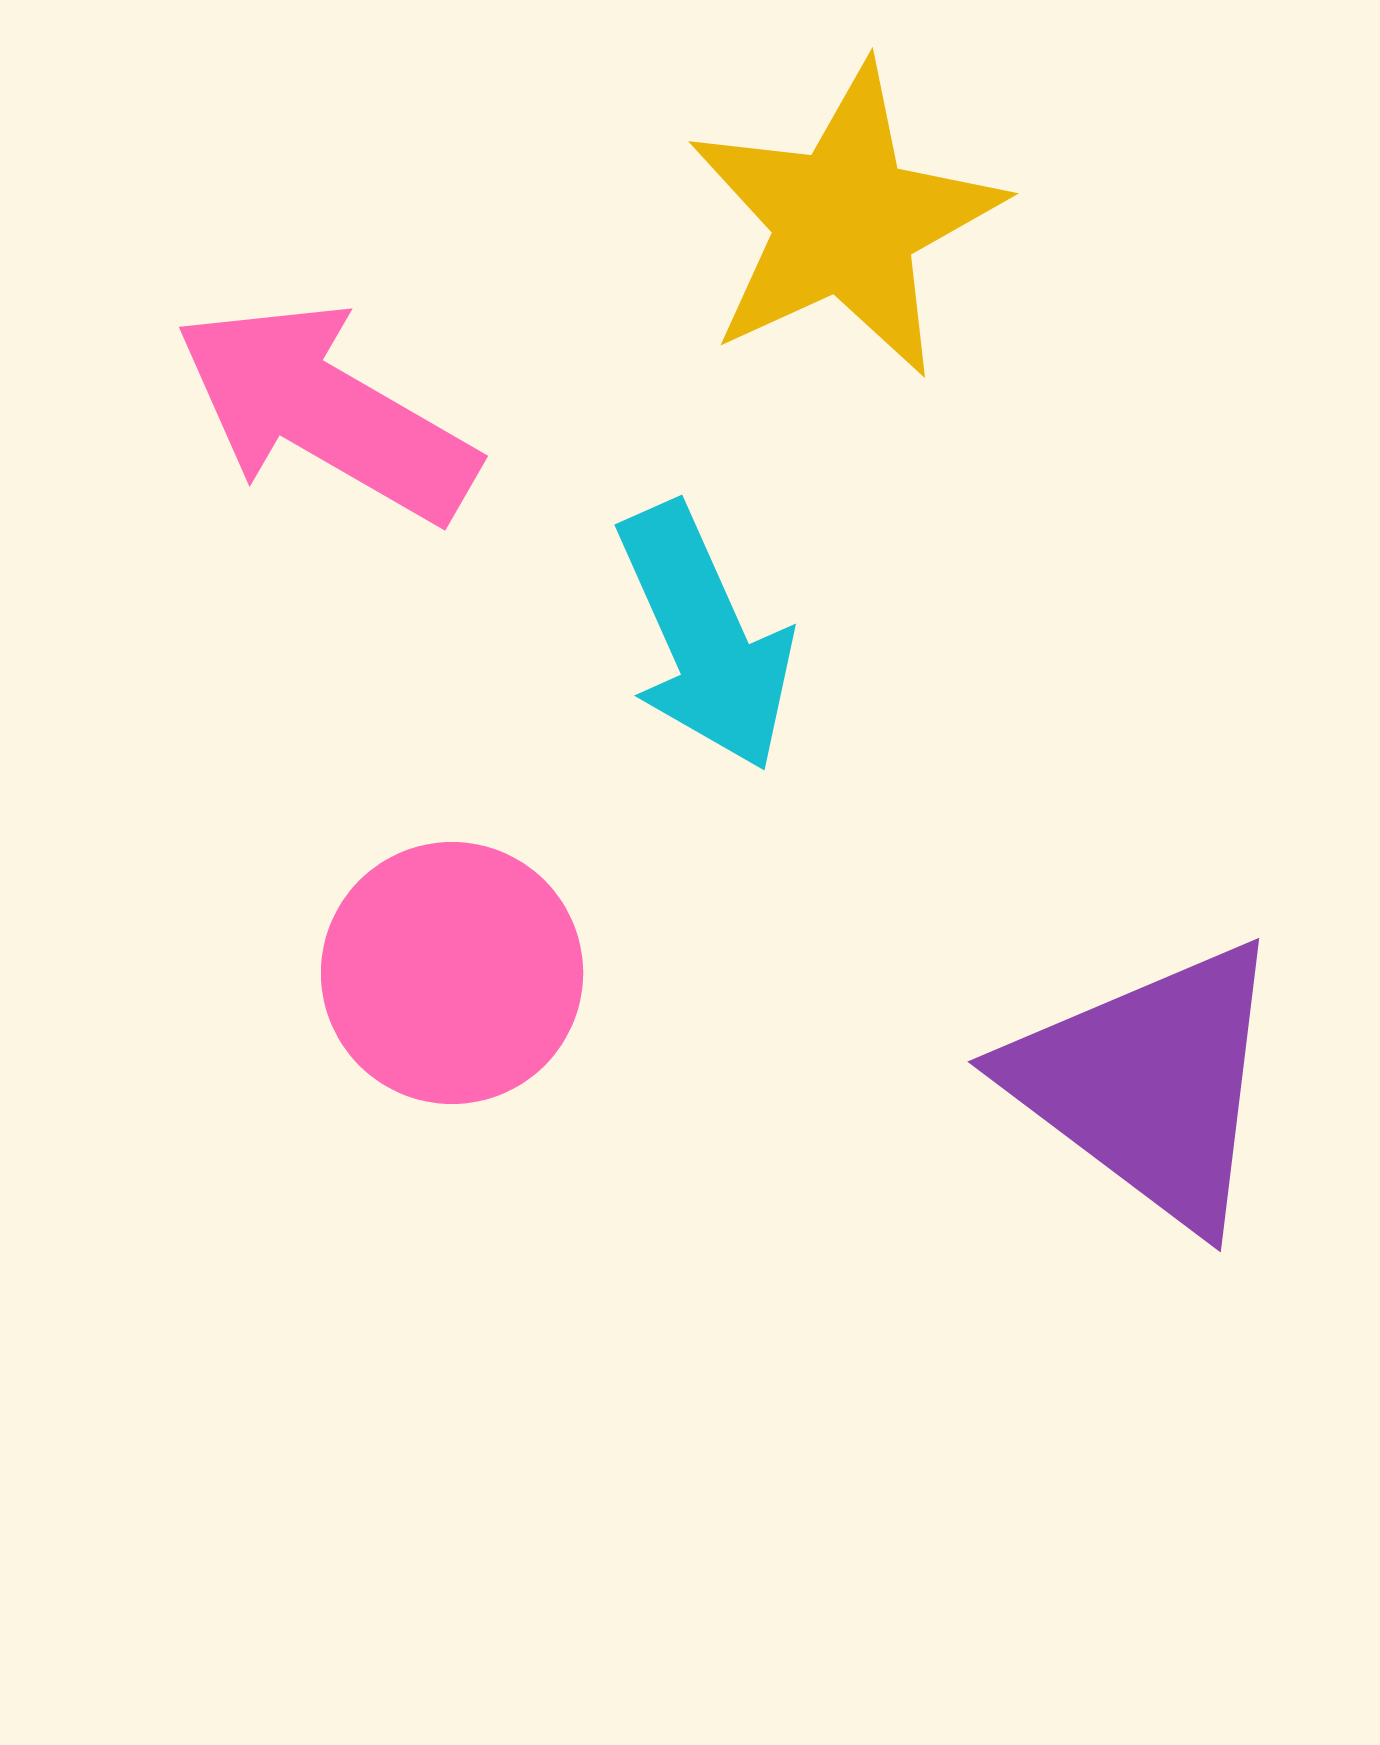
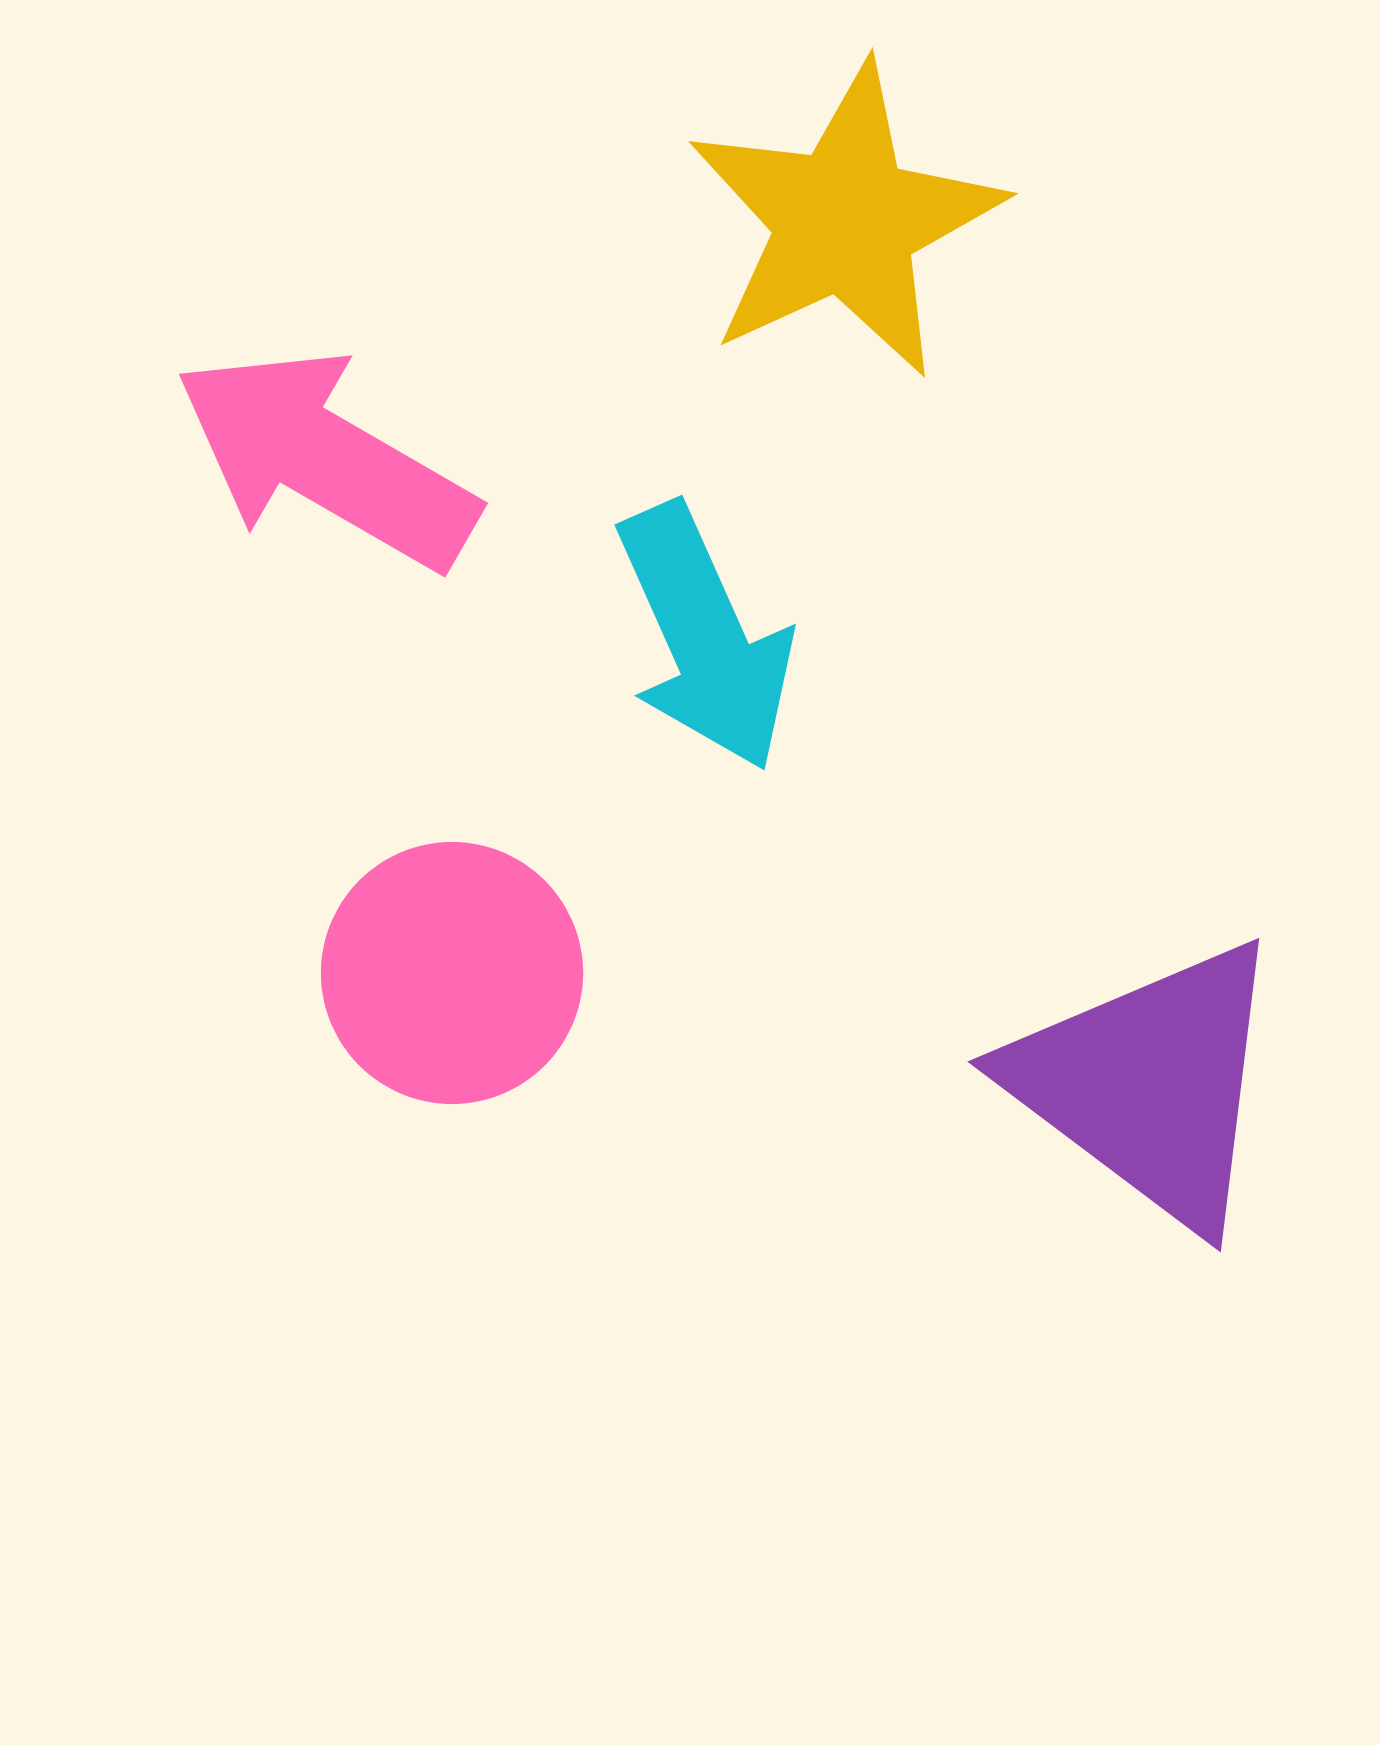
pink arrow: moved 47 px down
